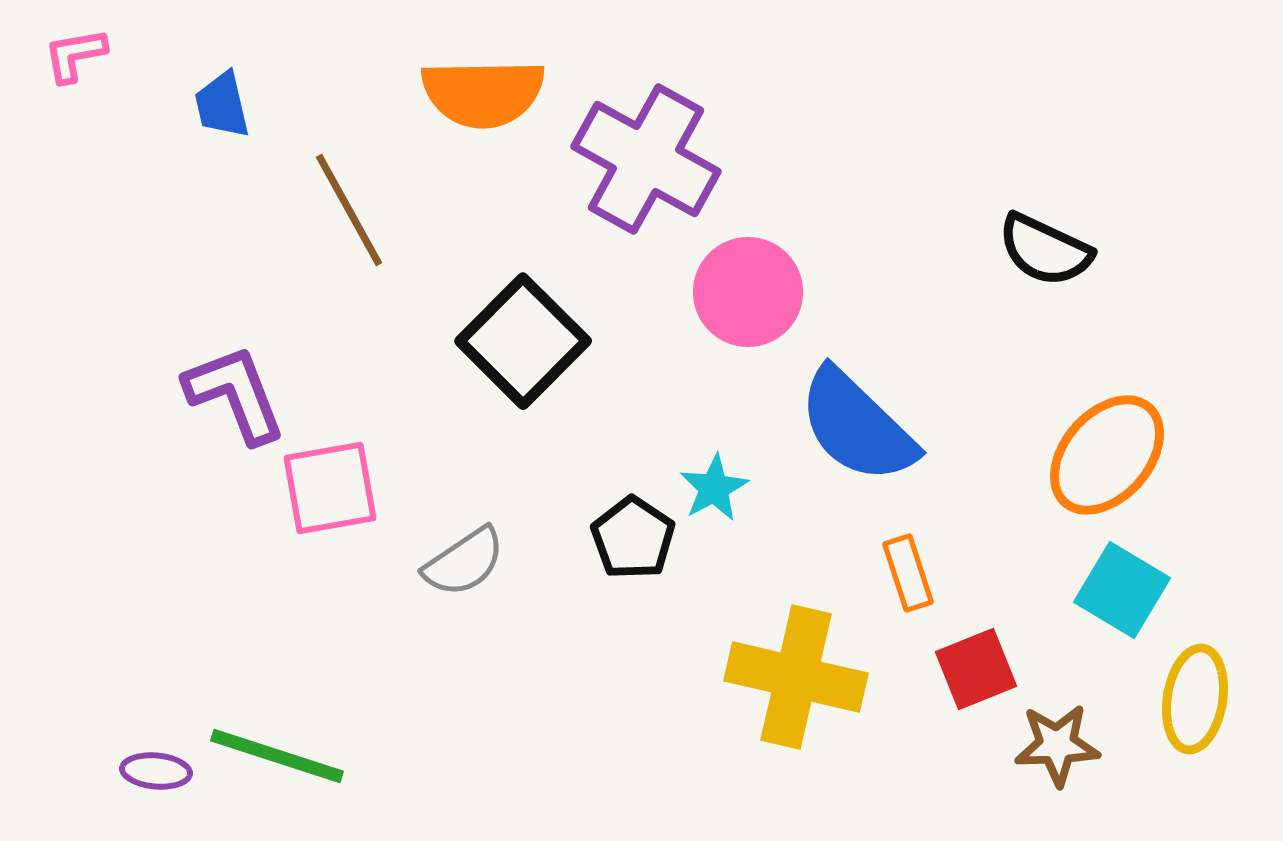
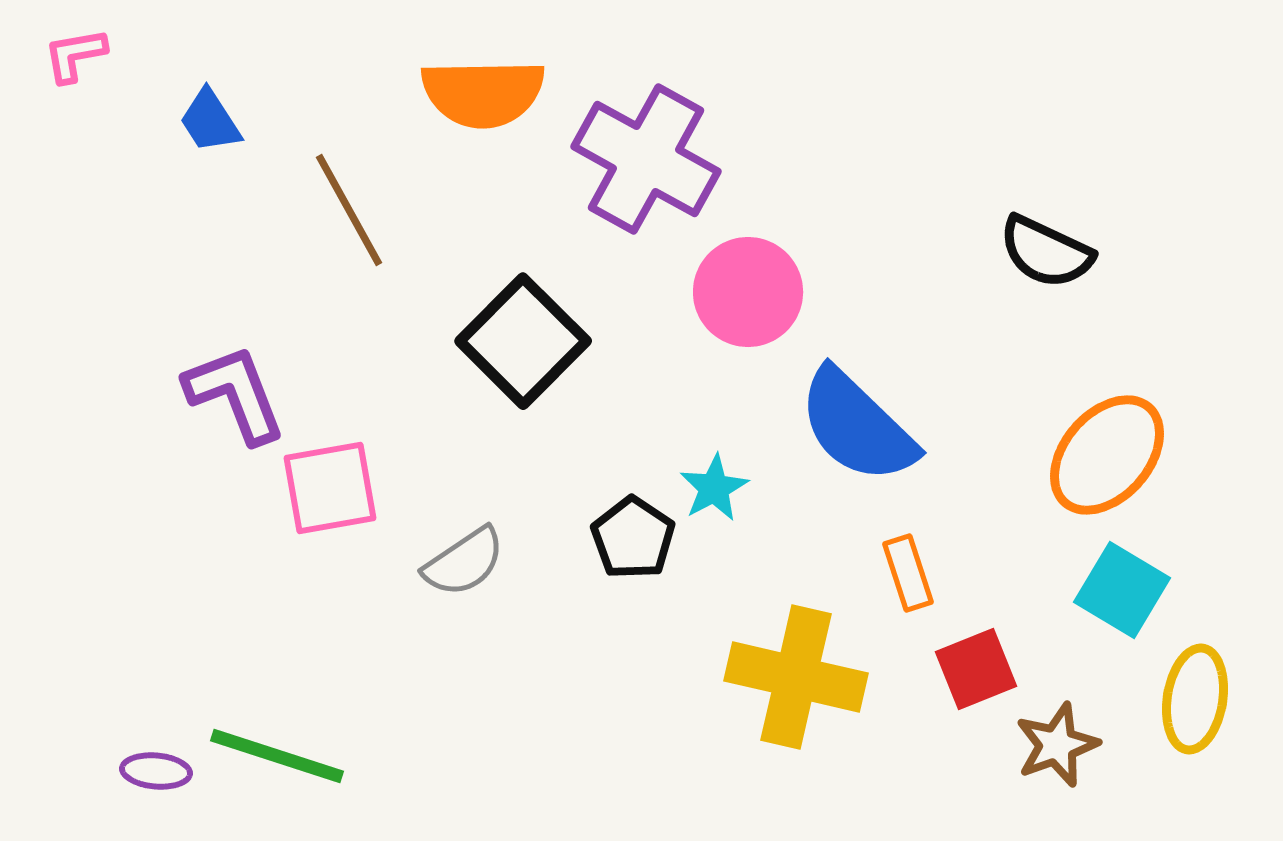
blue trapezoid: moved 12 px left, 16 px down; rotated 20 degrees counterclockwise
black semicircle: moved 1 px right, 2 px down
brown star: rotated 18 degrees counterclockwise
